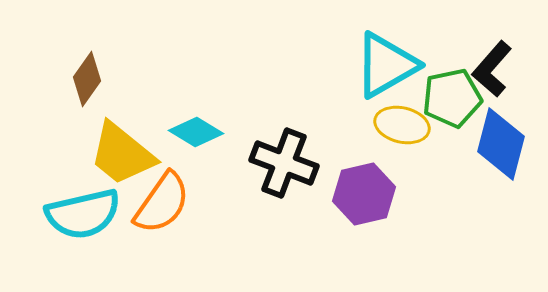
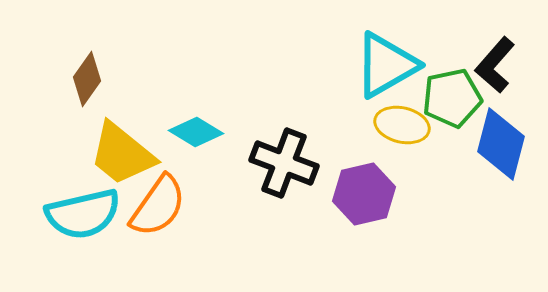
black L-shape: moved 3 px right, 4 px up
orange semicircle: moved 4 px left, 3 px down
